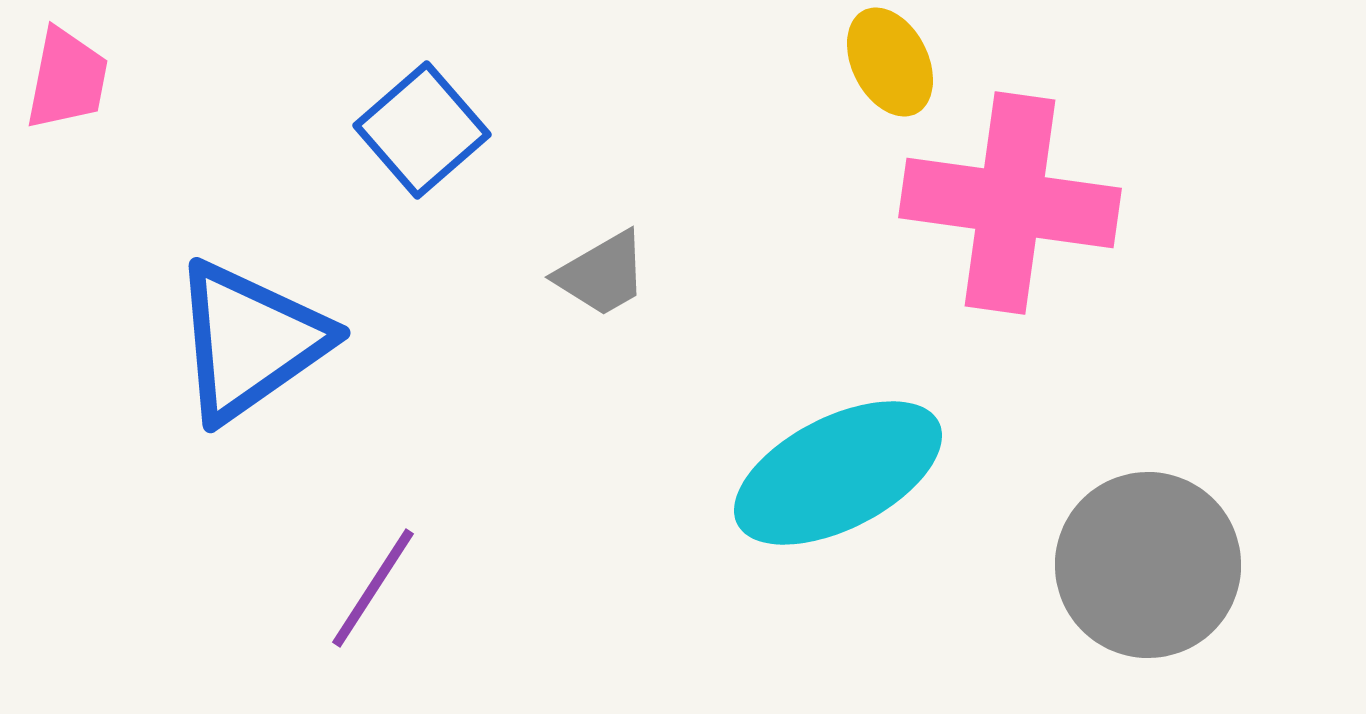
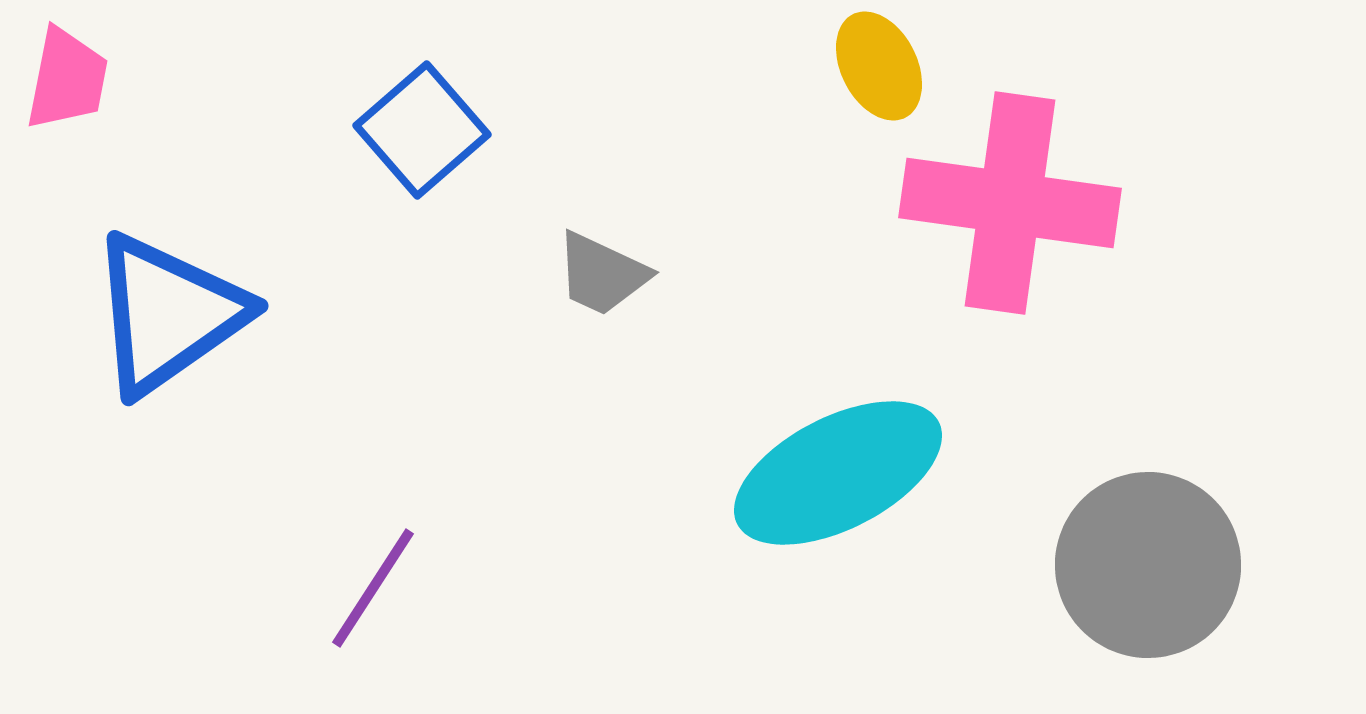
yellow ellipse: moved 11 px left, 4 px down
gray trapezoid: rotated 55 degrees clockwise
blue triangle: moved 82 px left, 27 px up
